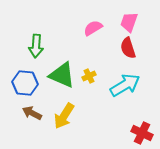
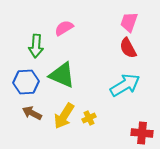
pink semicircle: moved 29 px left
red semicircle: rotated 10 degrees counterclockwise
yellow cross: moved 42 px down
blue hexagon: moved 1 px right, 1 px up; rotated 10 degrees counterclockwise
red cross: rotated 20 degrees counterclockwise
